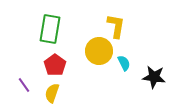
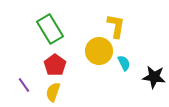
green rectangle: rotated 40 degrees counterclockwise
yellow semicircle: moved 1 px right, 1 px up
